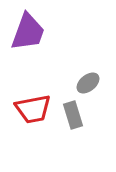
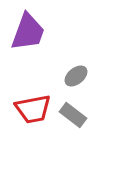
gray ellipse: moved 12 px left, 7 px up
gray rectangle: rotated 36 degrees counterclockwise
